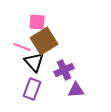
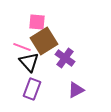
black triangle: moved 5 px left
purple cross: moved 1 px right, 12 px up; rotated 30 degrees counterclockwise
purple triangle: rotated 24 degrees counterclockwise
